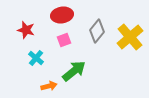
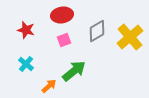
gray diamond: rotated 20 degrees clockwise
cyan cross: moved 10 px left, 6 px down
orange arrow: rotated 28 degrees counterclockwise
